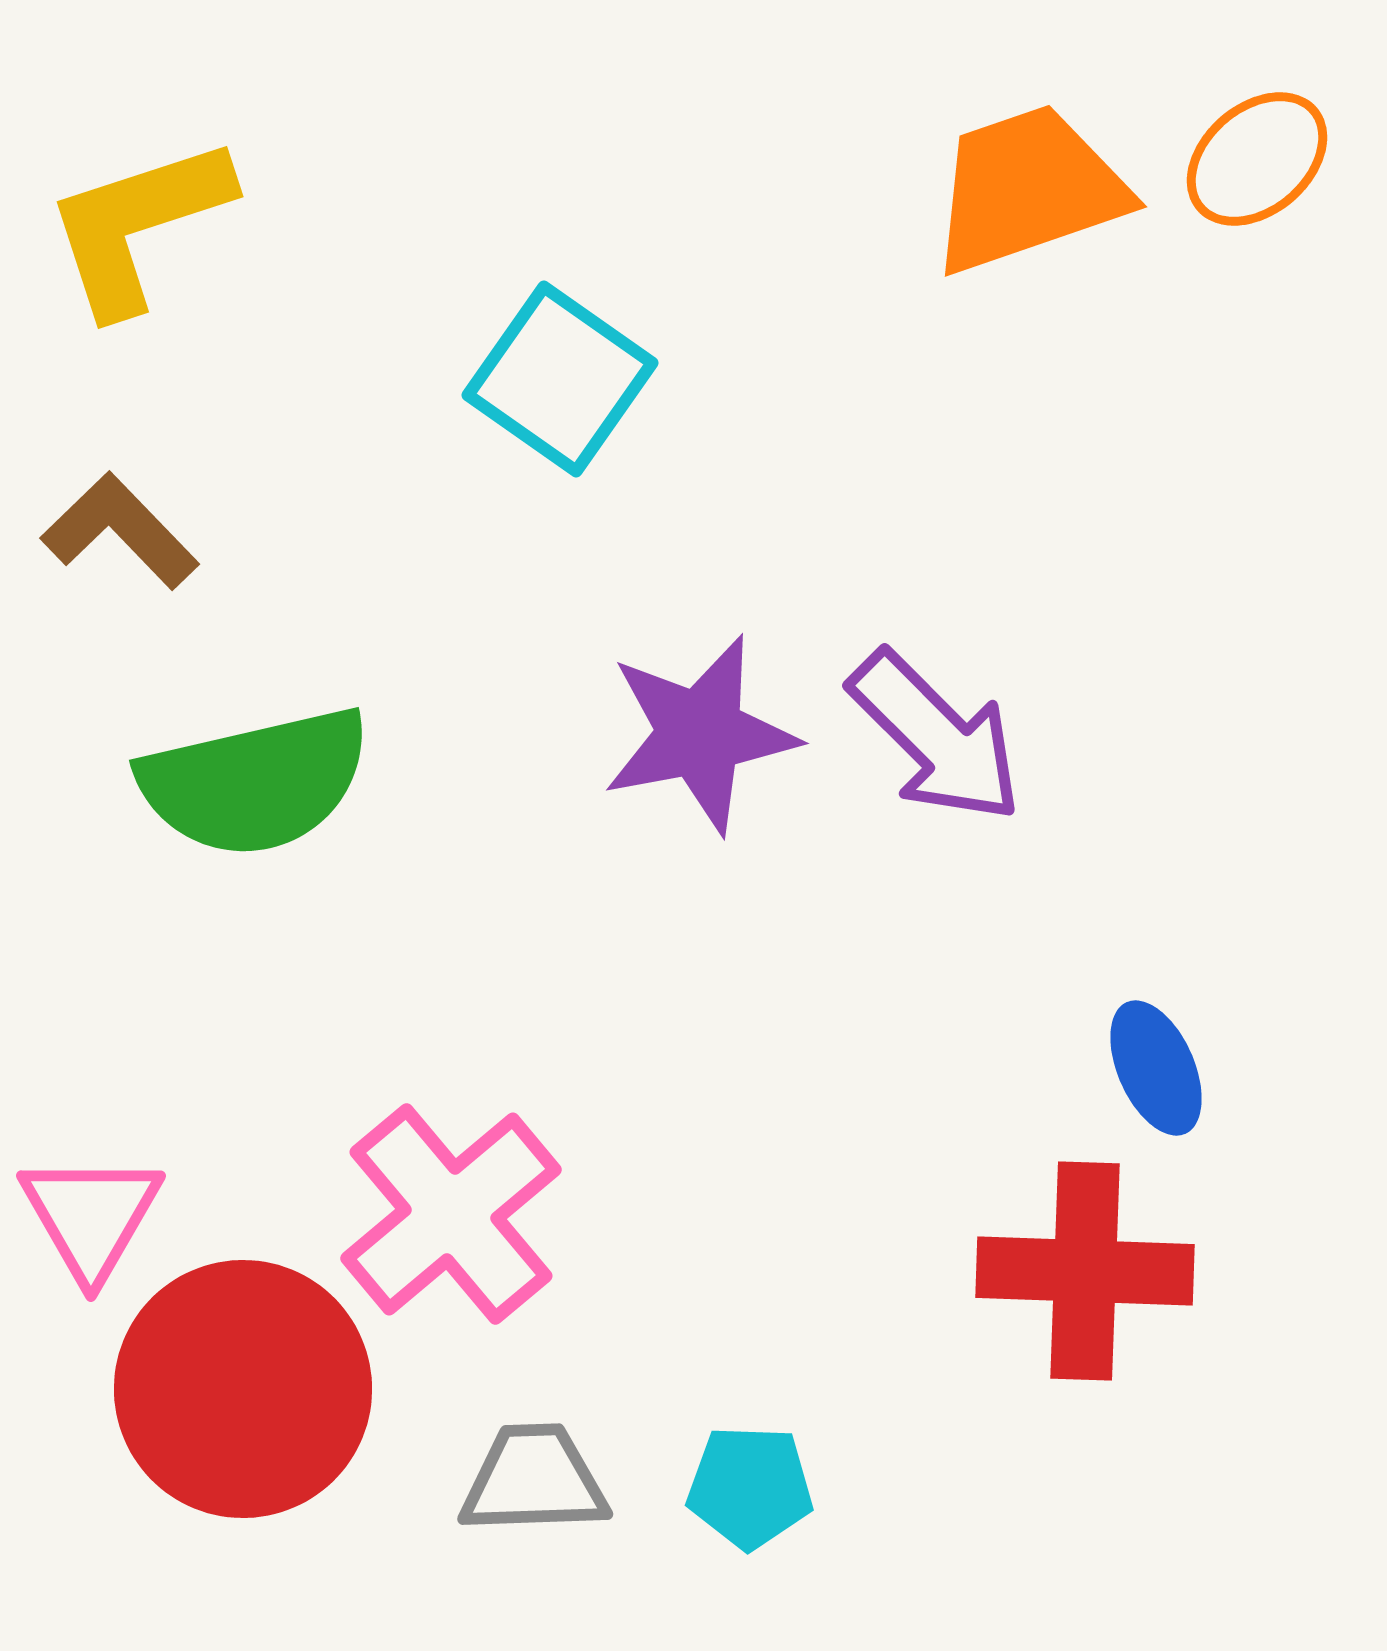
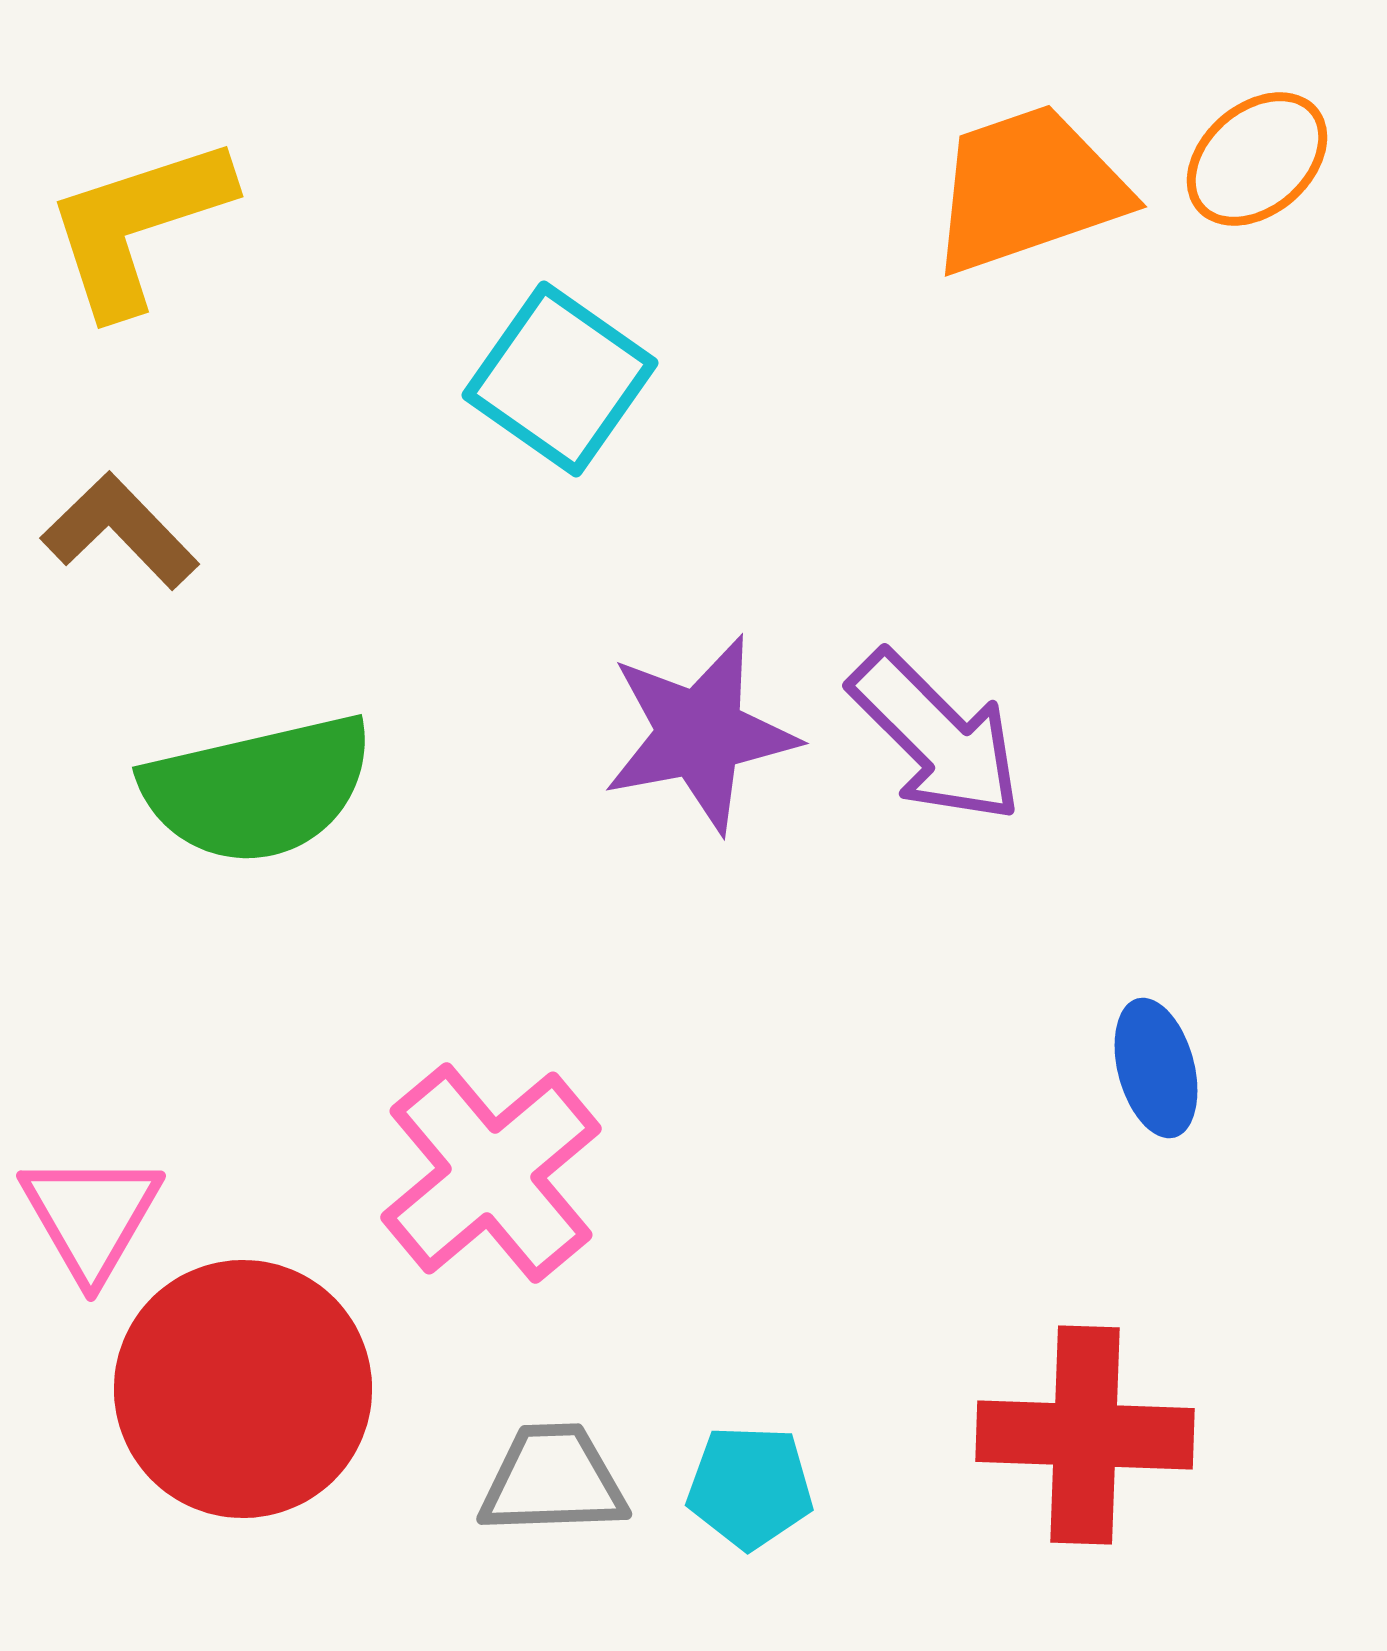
green semicircle: moved 3 px right, 7 px down
blue ellipse: rotated 9 degrees clockwise
pink cross: moved 40 px right, 41 px up
red cross: moved 164 px down
gray trapezoid: moved 19 px right
